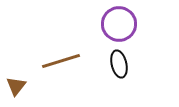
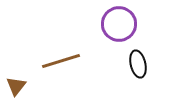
black ellipse: moved 19 px right
